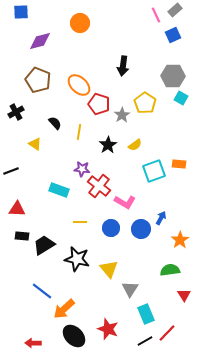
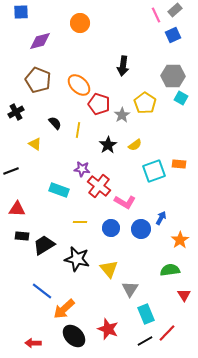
yellow line at (79, 132): moved 1 px left, 2 px up
